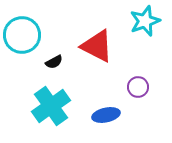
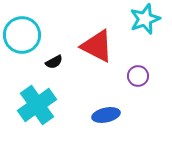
cyan star: moved 2 px up
purple circle: moved 11 px up
cyan cross: moved 14 px left, 1 px up
